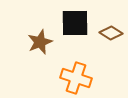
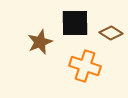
orange cross: moved 9 px right, 12 px up
